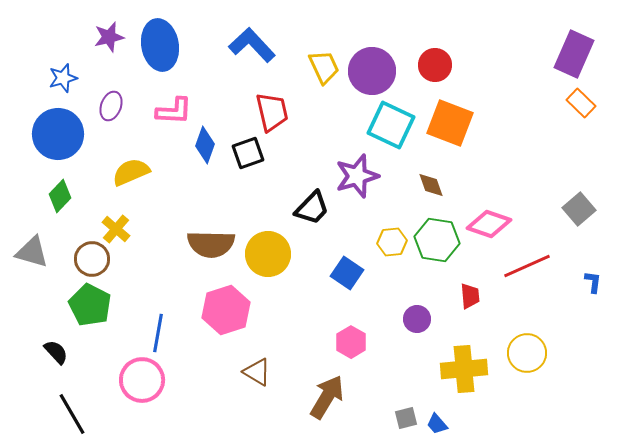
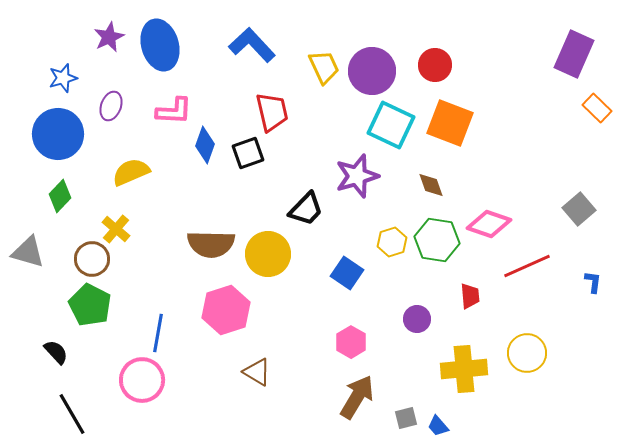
purple star at (109, 37): rotated 12 degrees counterclockwise
blue ellipse at (160, 45): rotated 6 degrees counterclockwise
orange rectangle at (581, 103): moved 16 px right, 5 px down
black trapezoid at (312, 208): moved 6 px left, 1 px down
yellow hexagon at (392, 242): rotated 12 degrees counterclockwise
gray triangle at (32, 252): moved 4 px left
brown arrow at (327, 397): moved 30 px right
blue trapezoid at (437, 424): moved 1 px right, 2 px down
